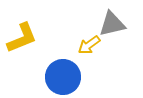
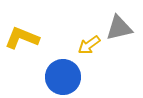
gray triangle: moved 7 px right, 4 px down
yellow L-shape: rotated 136 degrees counterclockwise
